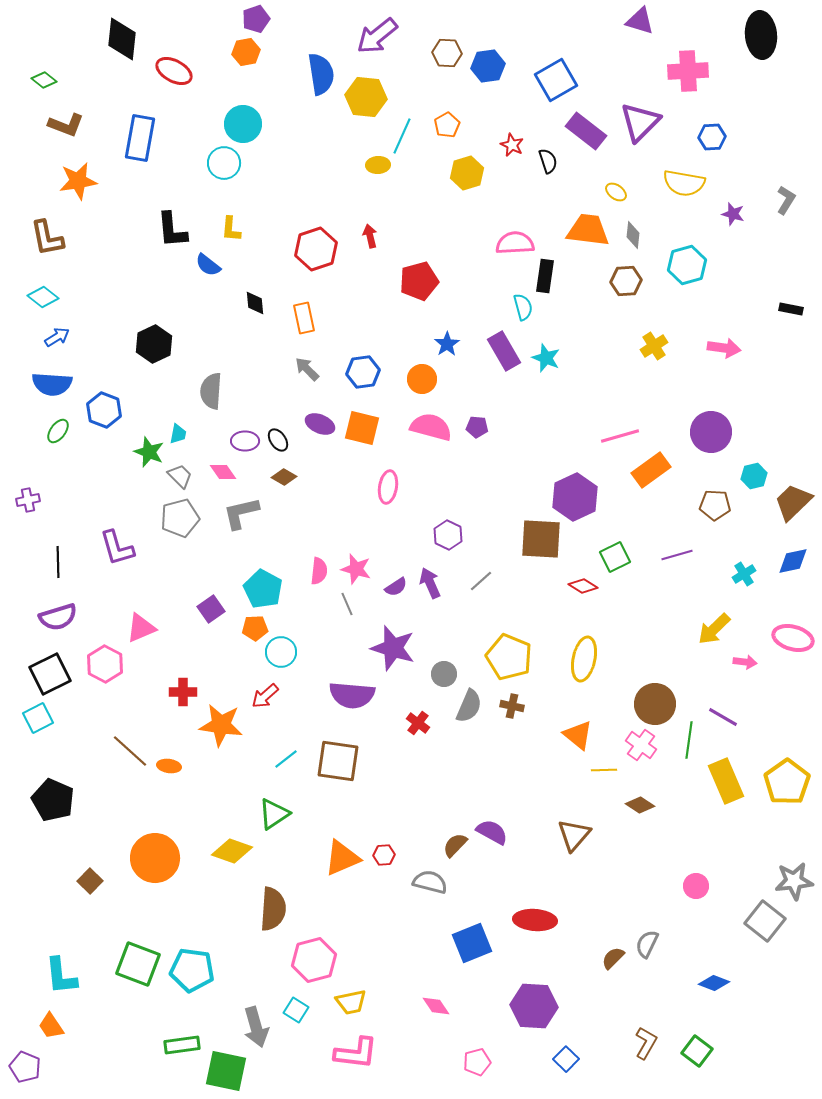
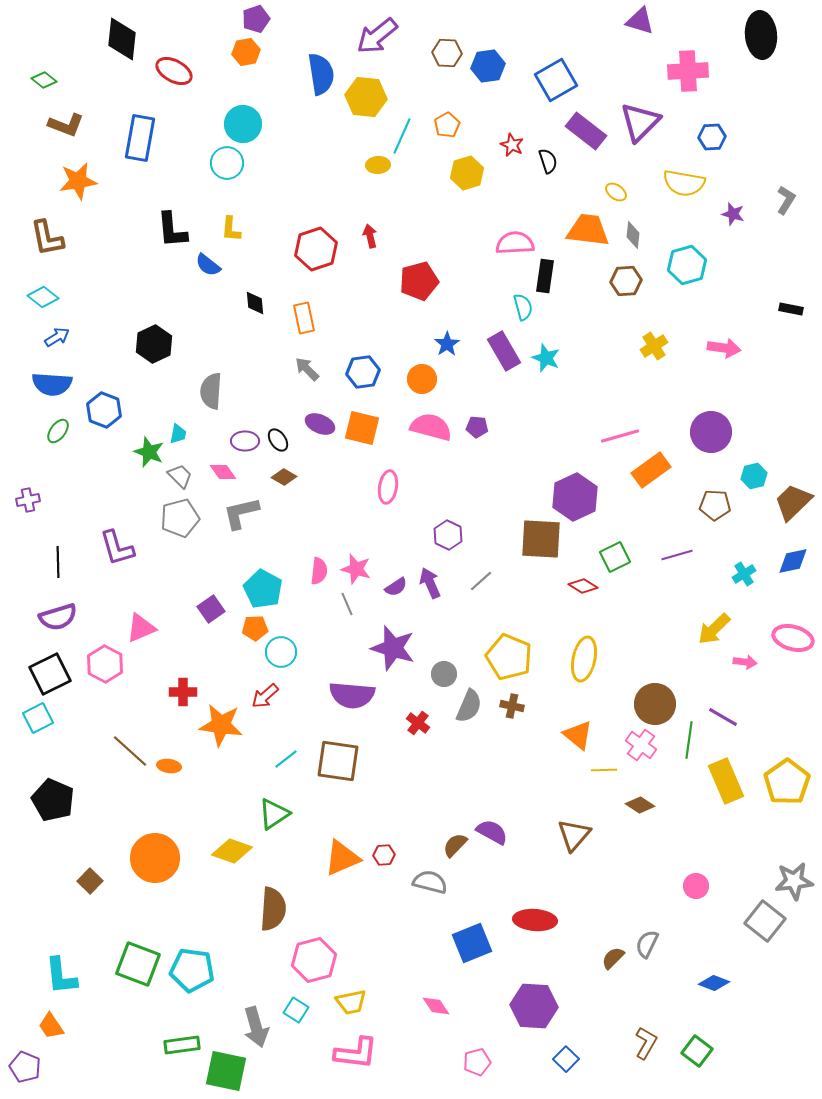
cyan circle at (224, 163): moved 3 px right
